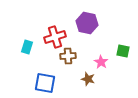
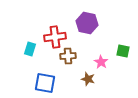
red cross: rotated 10 degrees clockwise
cyan rectangle: moved 3 px right, 2 px down
